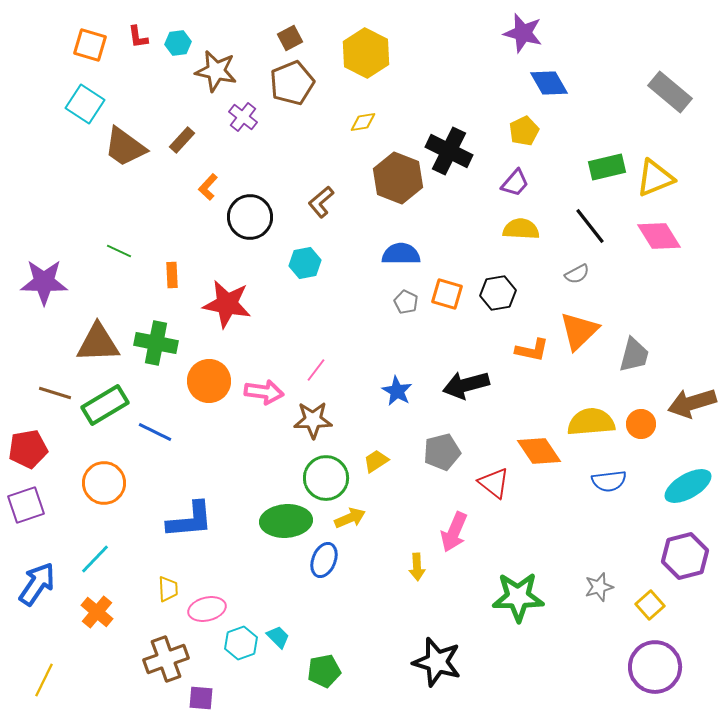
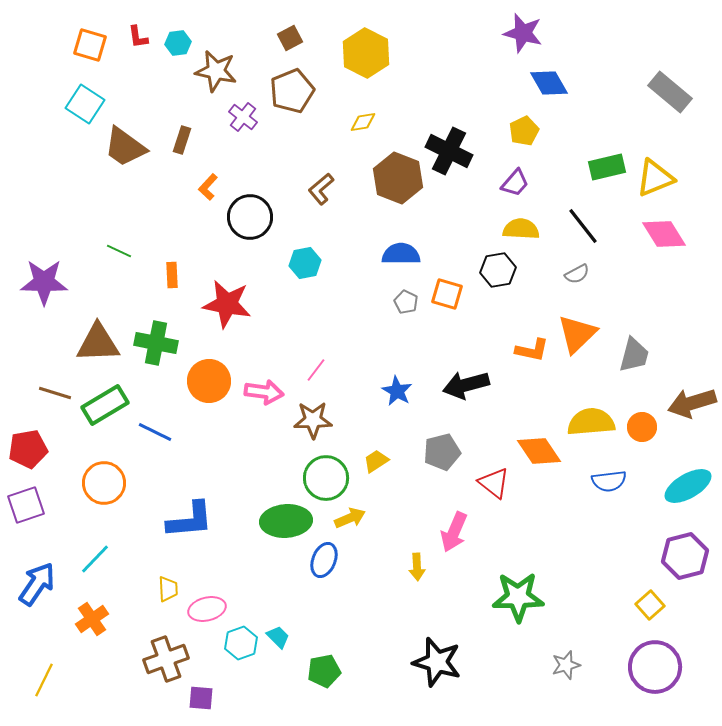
brown pentagon at (292, 83): moved 8 px down
brown rectangle at (182, 140): rotated 24 degrees counterclockwise
brown L-shape at (321, 202): moved 13 px up
black line at (590, 226): moved 7 px left
pink diamond at (659, 236): moved 5 px right, 2 px up
black hexagon at (498, 293): moved 23 px up
orange triangle at (579, 331): moved 2 px left, 3 px down
orange circle at (641, 424): moved 1 px right, 3 px down
gray star at (599, 587): moved 33 px left, 78 px down
orange cross at (97, 612): moved 5 px left, 7 px down; rotated 16 degrees clockwise
